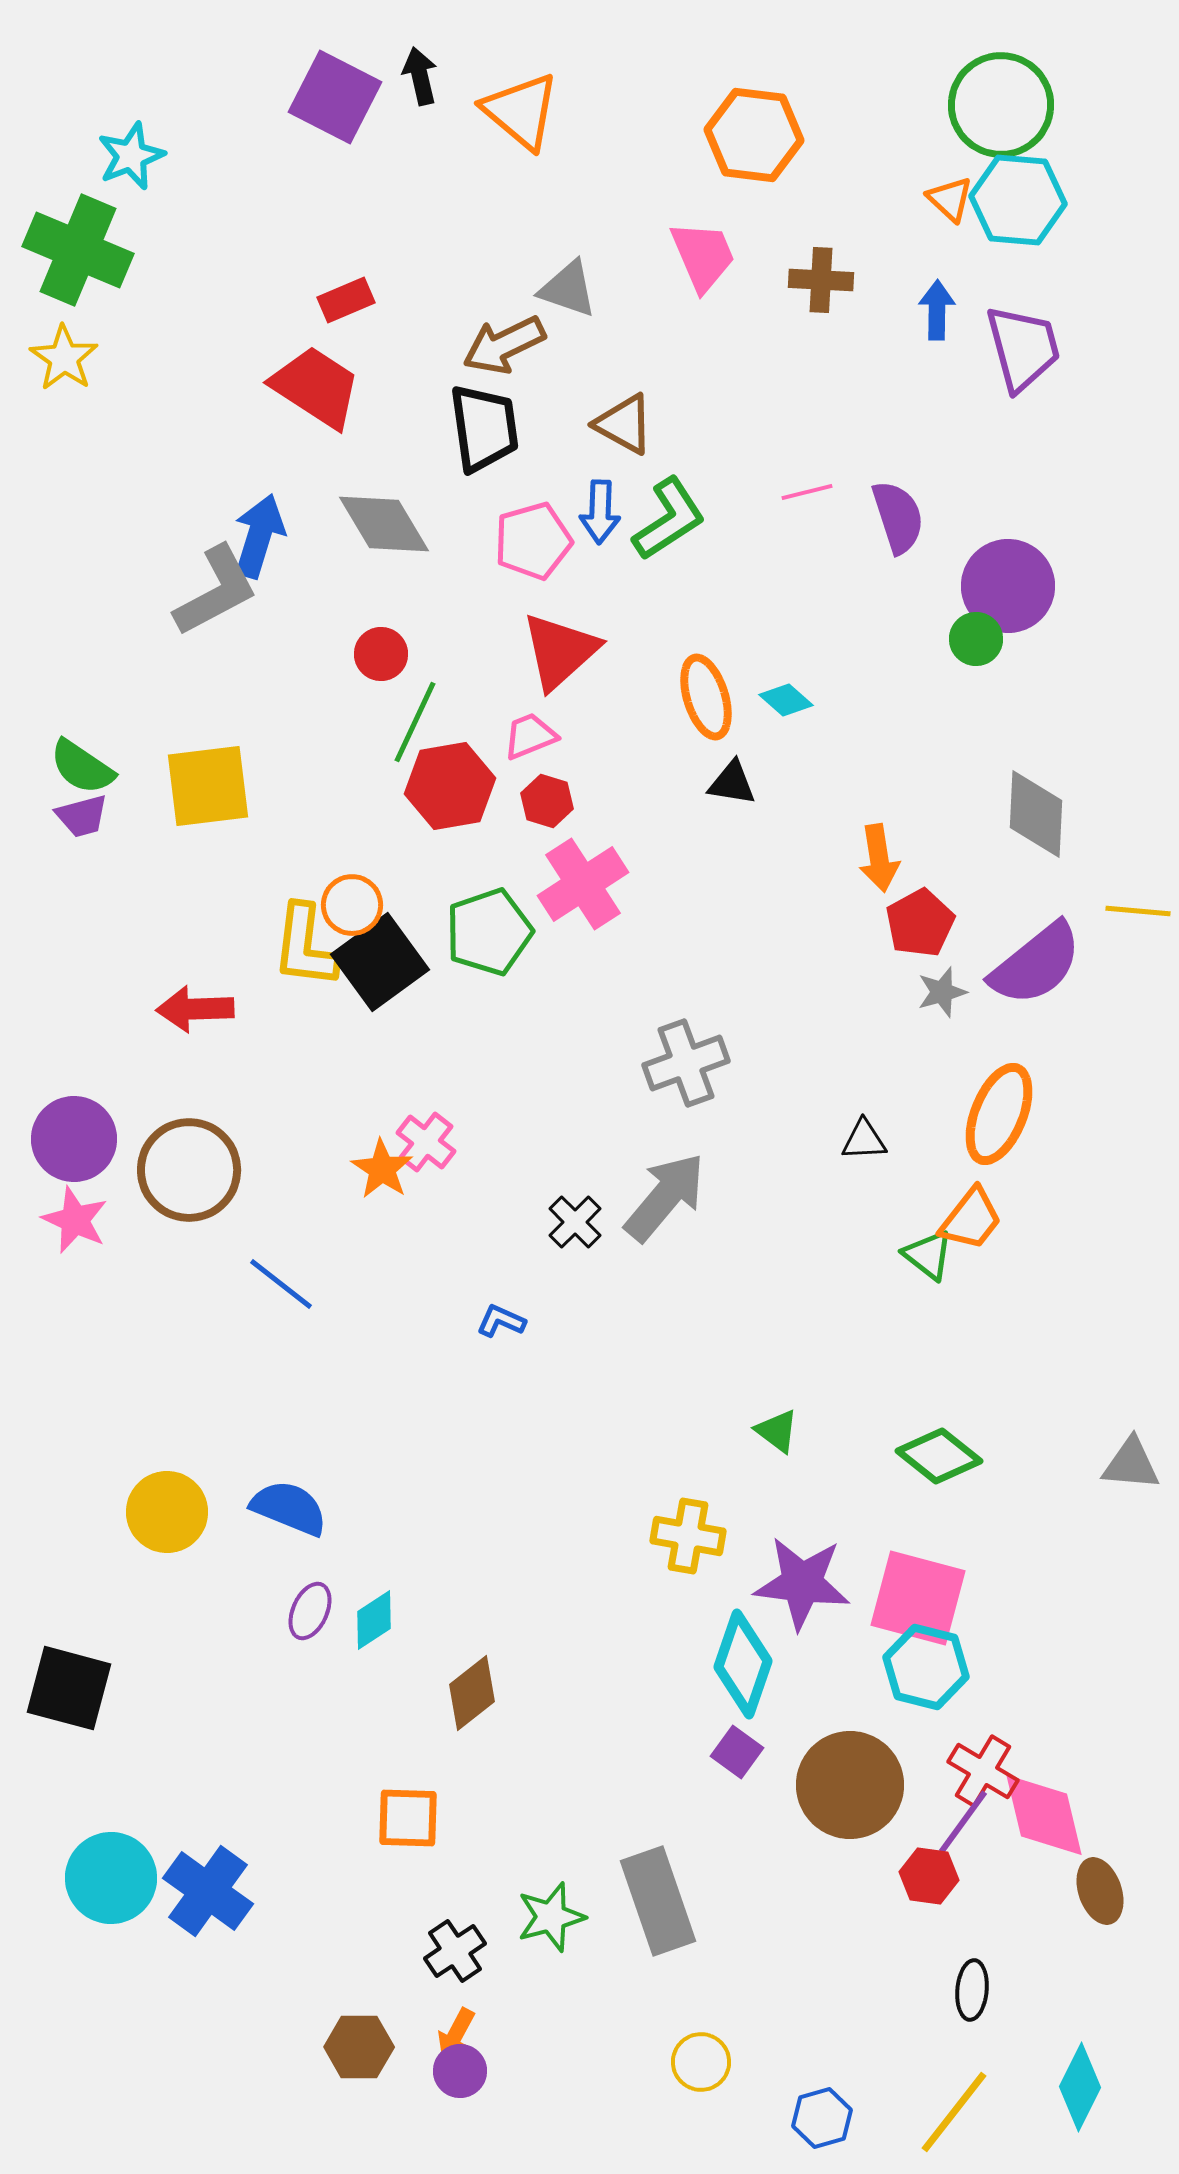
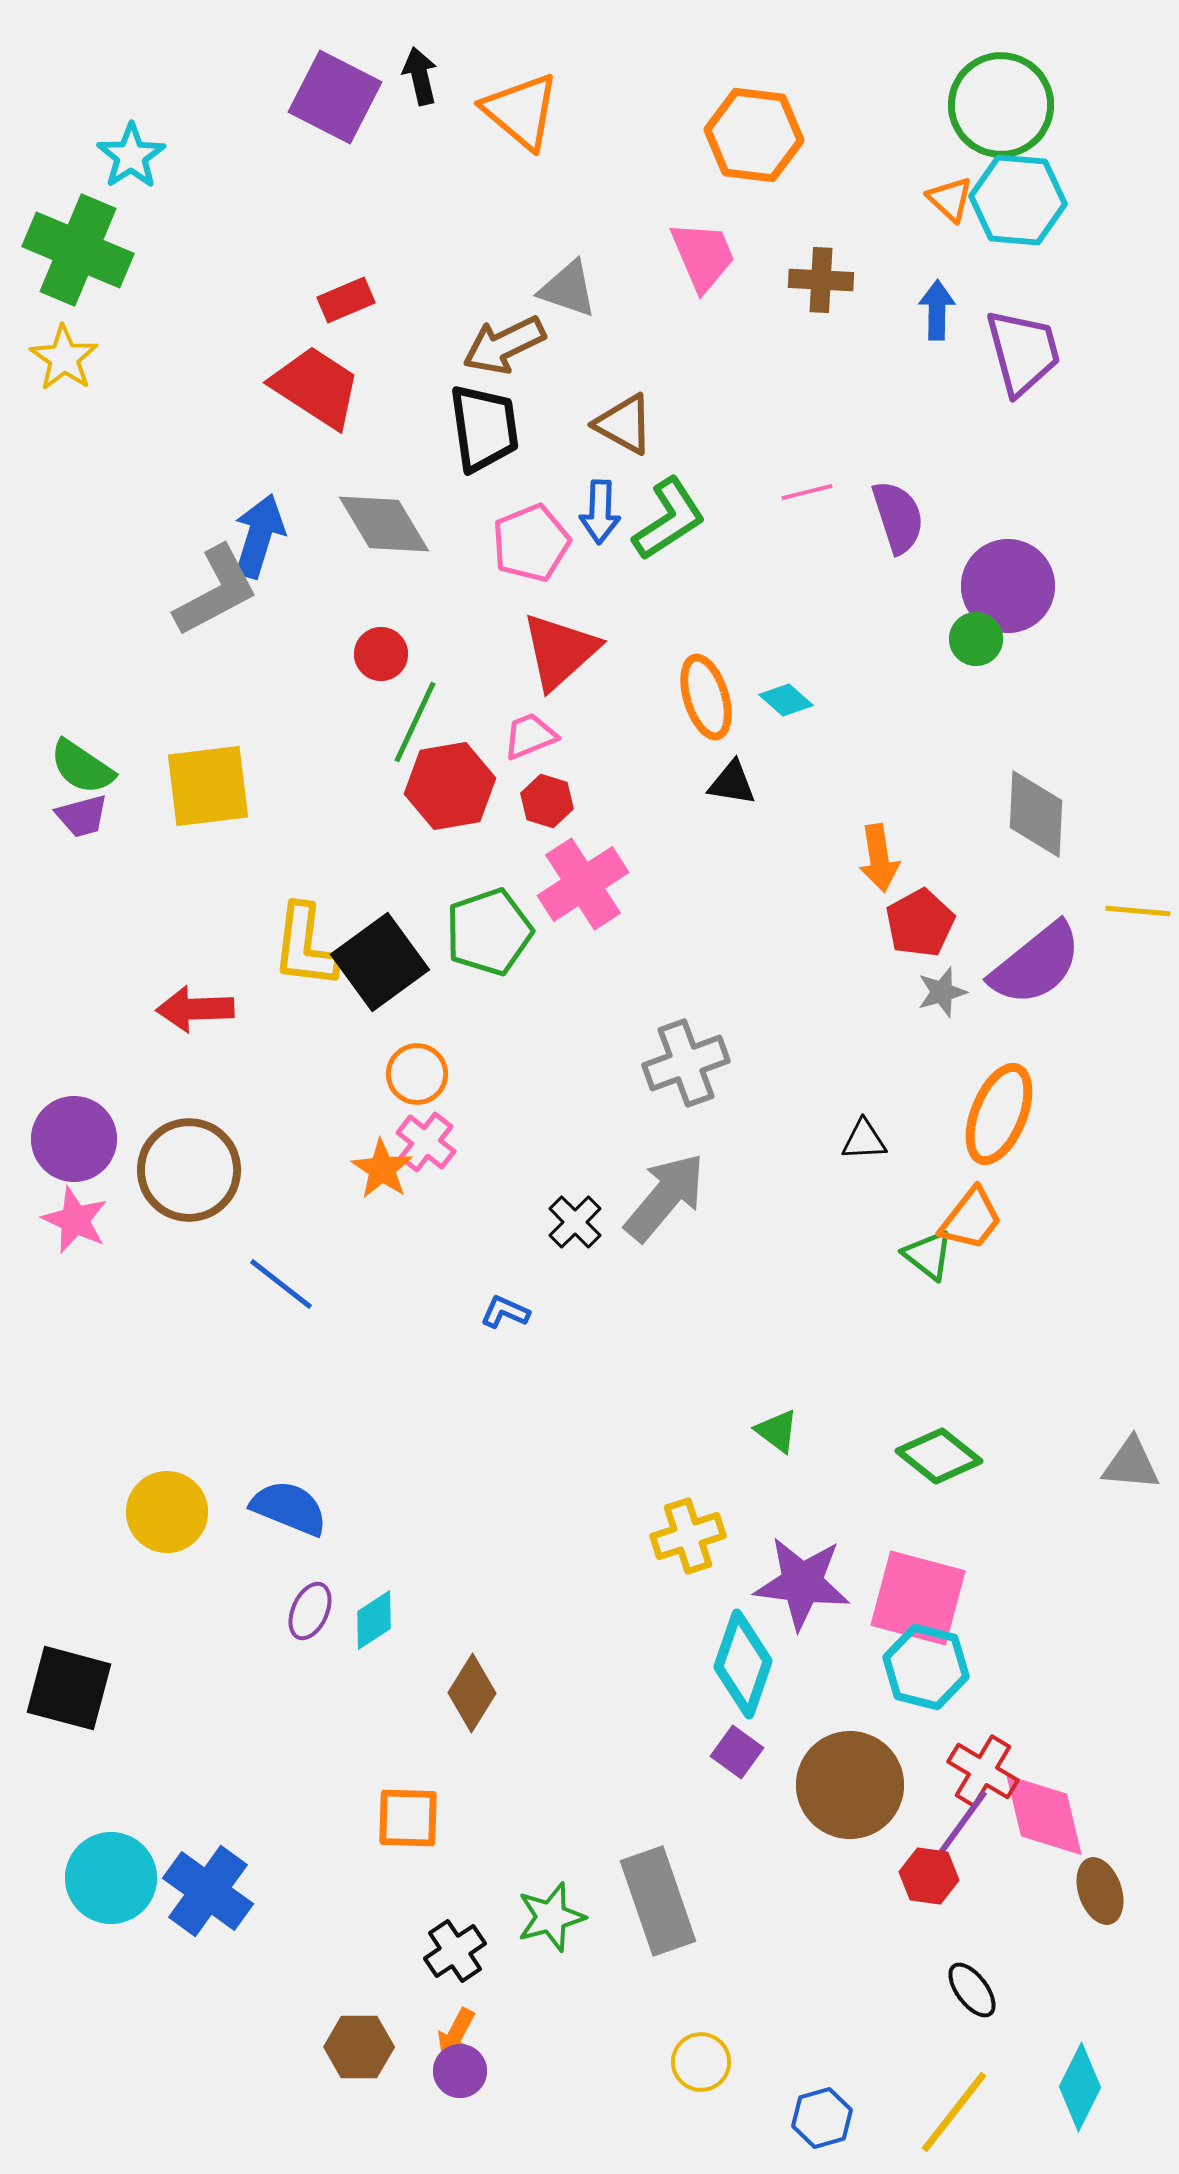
cyan star at (131, 156): rotated 12 degrees counterclockwise
purple trapezoid at (1023, 348): moved 4 px down
pink pentagon at (533, 541): moved 2 px left, 2 px down; rotated 6 degrees counterclockwise
orange circle at (352, 905): moved 65 px right, 169 px down
blue L-shape at (501, 1321): moved 4 px right, 9 px up
yellow cross at (688, 1536): rotated 28 degrees counterclockwise
brown diamond at (472, 1693): rotated 20 degrees counterclockwise
black ellipse at (972, 1990): rotated 42 degrees counterclockwise
